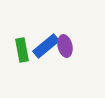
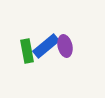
green rectangle: moved 5 px right, 1 px down
